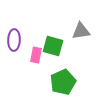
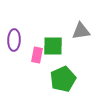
green square: rotated 15 degrees counterclockwise
pink rectangle: moved 1 px right
green pentagon: moved 3 px up
